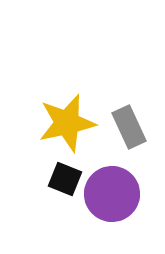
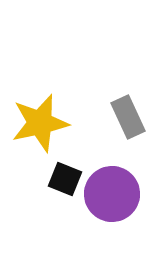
yellow star: moved 27 px left
gray rectangle: moved 1 px left, 10 px up
